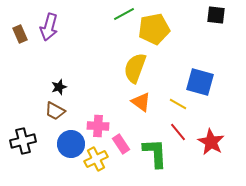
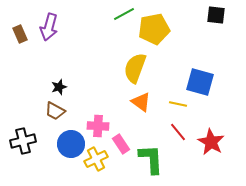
yellow line: rotated 18 degrees counterclockwise
green L-shape: moved 4 px left, 6 px down
